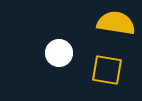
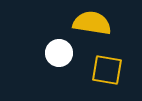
yellow semicircle: moved 24 px left
